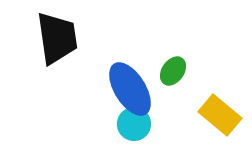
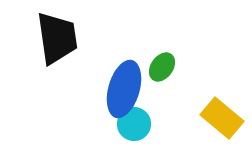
green ellipse: moved 11 px left, 4 px up
blue ellipse: moved 6 px left; rotated 48 degrees clockwise
yellow rectangle: moved 2 px right, 3 px down
